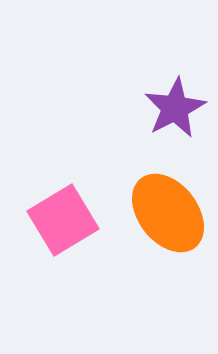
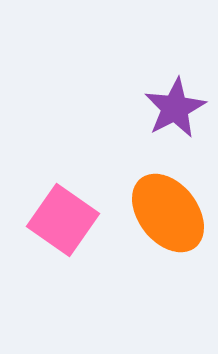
pink square: rotated 24 degrees counterclockwise
